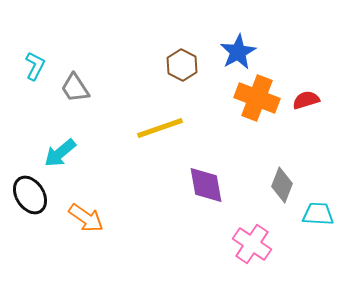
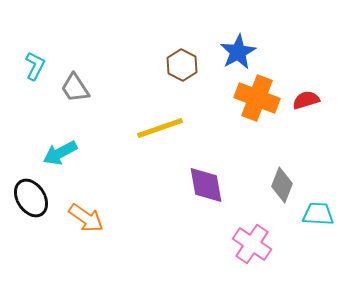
cyan arrow: rotated 12 degrees clockwise
black ellipse: moved 1 px right, 3 px down
